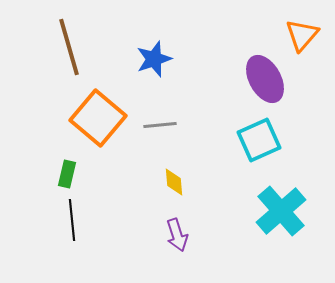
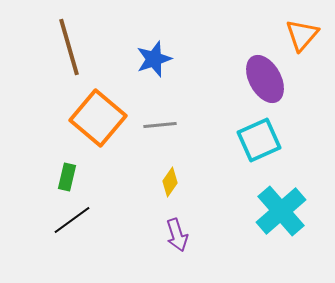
green rectangle: moved 3 px down
yellow diamond: moved 4 px left; rotated 40 degrees clockwise
black line: rotated 60 degrees clockwise
